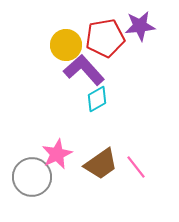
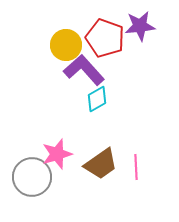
red pentagon: rotated 30 degrees clockwise
pink star: rotated 8 degrees clockwise
pink line: rotated 35 degrees clockwise
